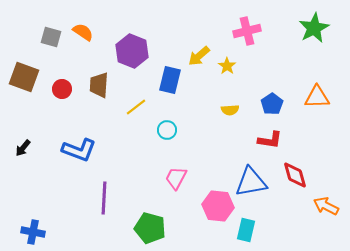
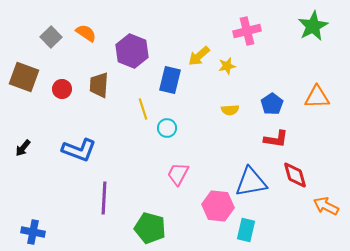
green star: moved 1 px left, 2 px up
orange semicircle: moved 3 px right, 1 px down
gray square: rotated 30 degrees clockwise
yellow star: rotated 24 degrees clockwise
yellow line: moved 7 px right, 2 px down; rotated 70 degrees counterclockwise
cyan circle: moved 2 px up
red L-shape: moved 6 px right, 1 px up
pink trapezoid: moved 2 px right, 4 px up
